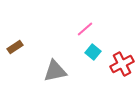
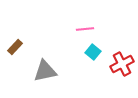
pink line: rotated 36 degrees clockwise
brown rectangle: rotated 14 degrees counterclockwise
gray triangle: moved 10 px left
